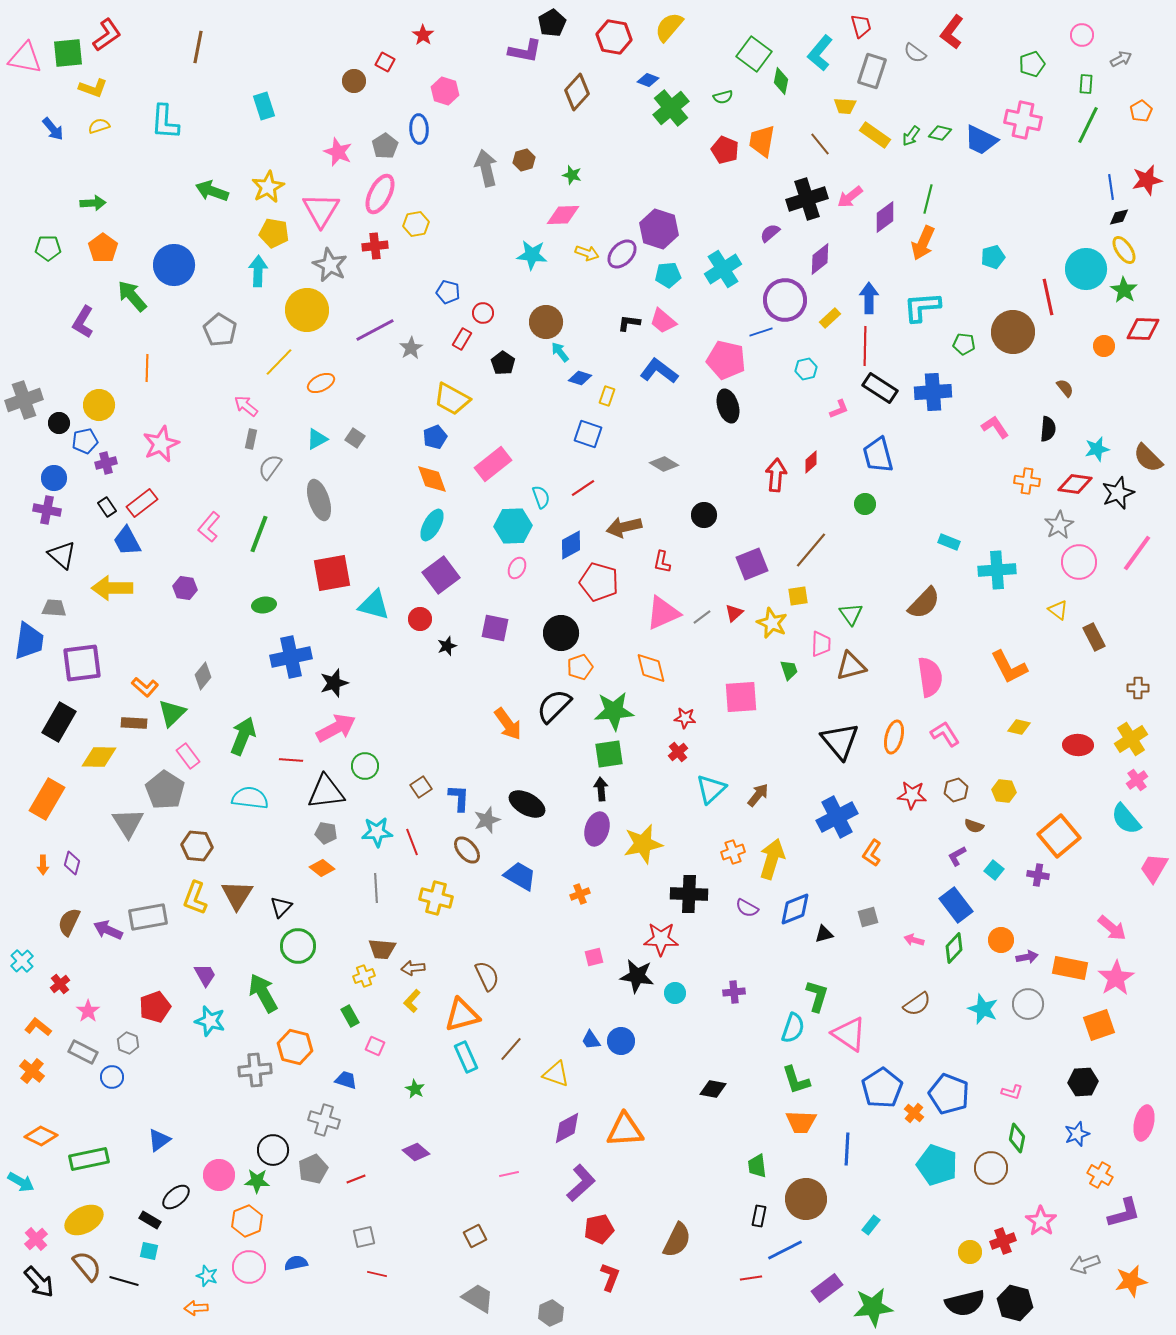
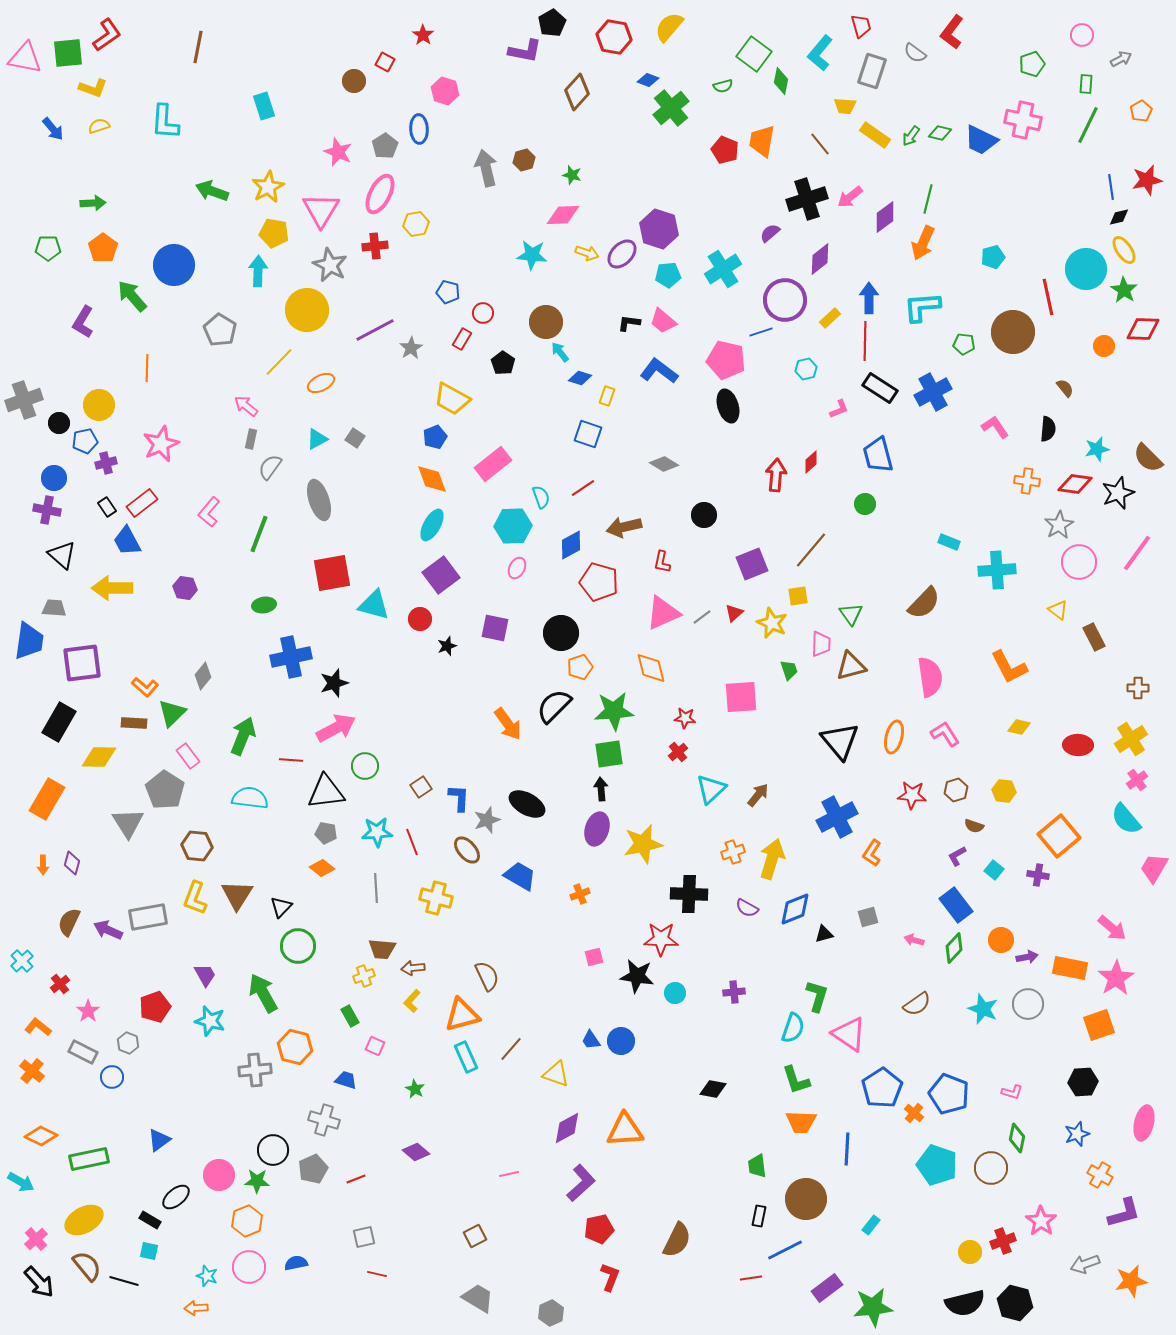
green semicircle at (723, 97): moved 11 px up
red line at (865, 346): moved 5 px up
blue cross at (933, 392): rotated 24 degrees counterclockwise
pink L-shape at (209, 527): moved 15 px up
